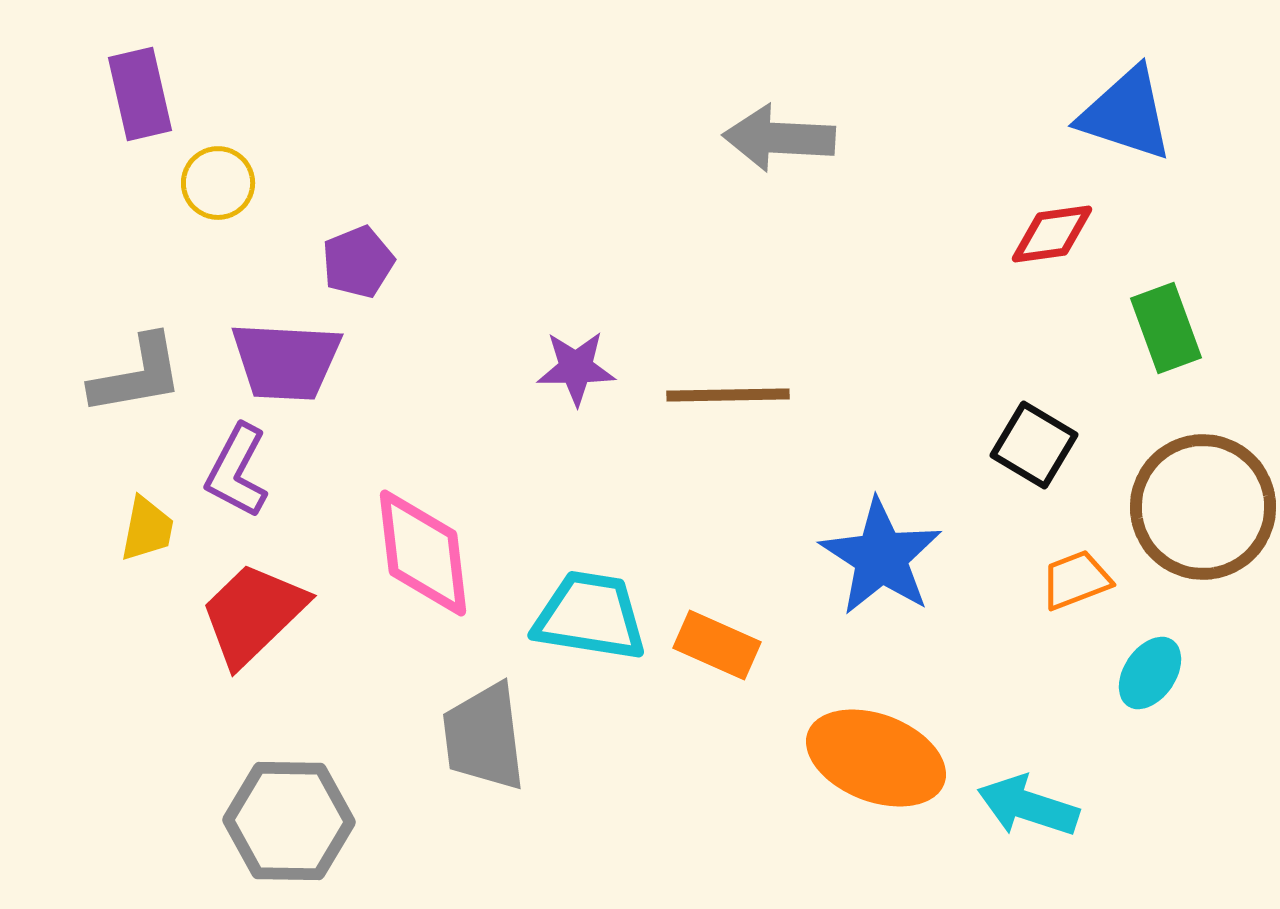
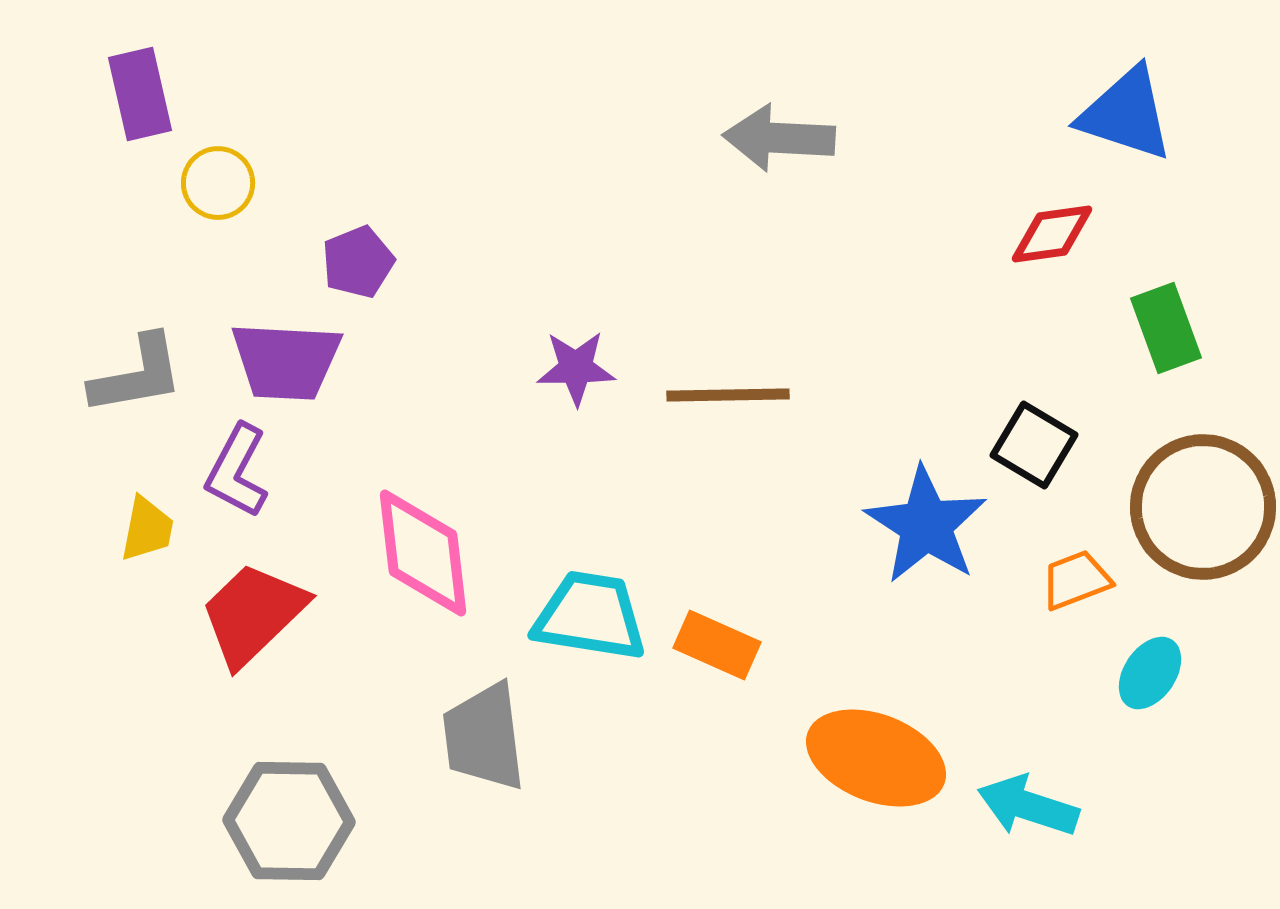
blue star: moved 45 px right, 32 px up
